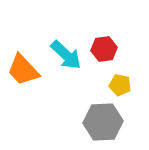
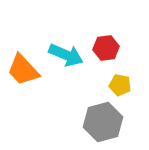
red hexagon: moved 2 px right, 1 px up
cyan arrow: rotated 20 degrees counterclockwise
gray hexagon: rotated 12 degrees counterclockwise
